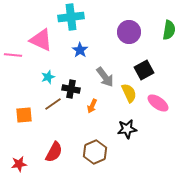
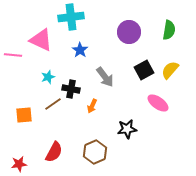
yellow semicircle: moved 41 px right, 23 px up; rotated 114 degrees counterclockwise
